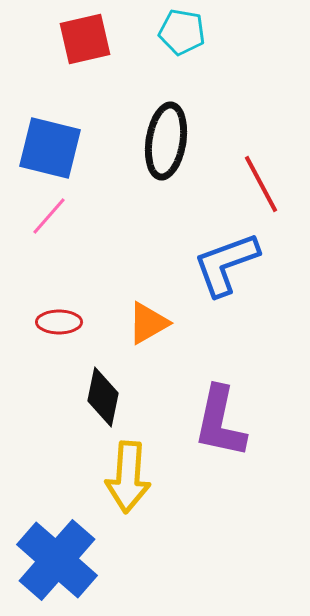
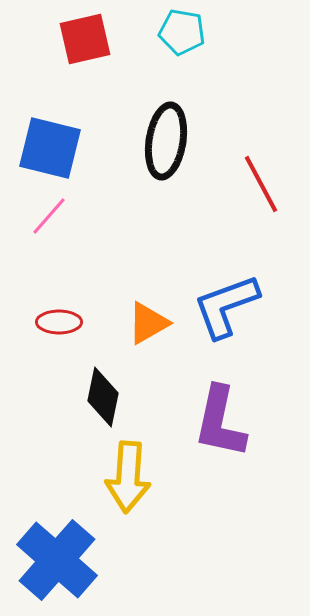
blue L-shape: moved 42 px down
